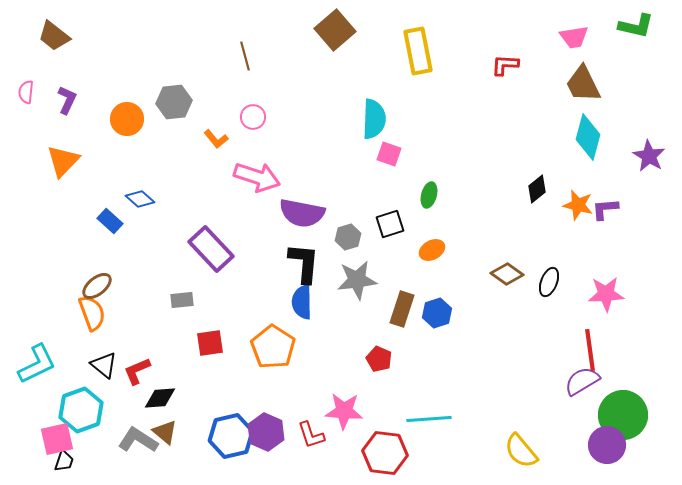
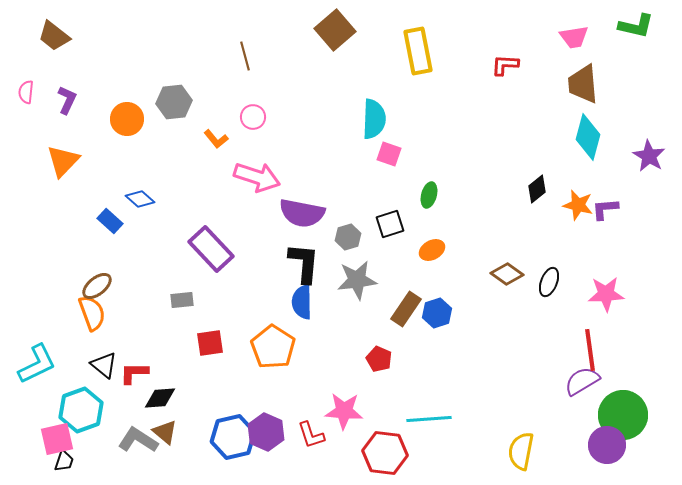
brown trapezoid at (583, 84): rotated 21 degrees clockwise
brown rectangle at (402, 309): moved 4 px right; rotated 16 degrees clockwise
red L-shape at (137, 371): moved 3 px left, 2 px down; rotated 24 degrees clockwise
blue hexagon at (231, 436): moved 2 px right, 1 px down
yellow semicircle at (521, 451): rotated 51 degrees clockwise
